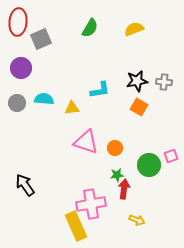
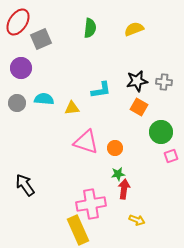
red ellipse: rotated 28 degrees clockwise
green semicircle: rotated 24 degrees counterclockwise
cyan L-shape: moved 1 px right
green circle: moved 12 px right, 33 px up
green star: moved 1 px right, 1 px up
yellow rectangle: moved 2 px right, 4 px down
